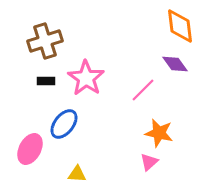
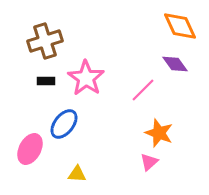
orange diamond: rotated 18 degrees counterclockwise
orange star: rotated 8 degrees clockwise
